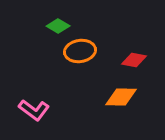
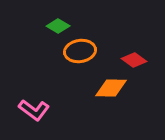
red diamond: rotated 25 degrees clockwise
orange diamond: moved 10 px left, 9 px up
